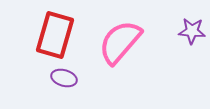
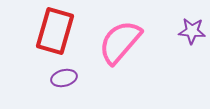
red rectangle: moved 4 px up
purple ellipse: rotated 30 degrees counterclockwise
